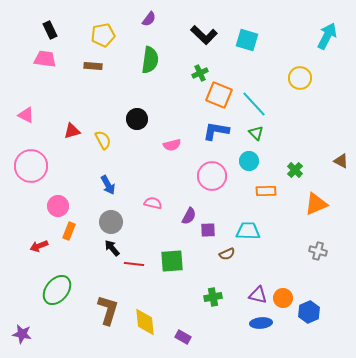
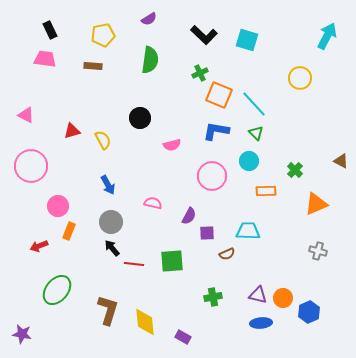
purple semicircle at (149, 19): rotated 21 degrees clockwise
black circle at (137, 119): moved 3 px right, 1 px up
purple square at (208, 230): moved 1 px left, 3 px down
